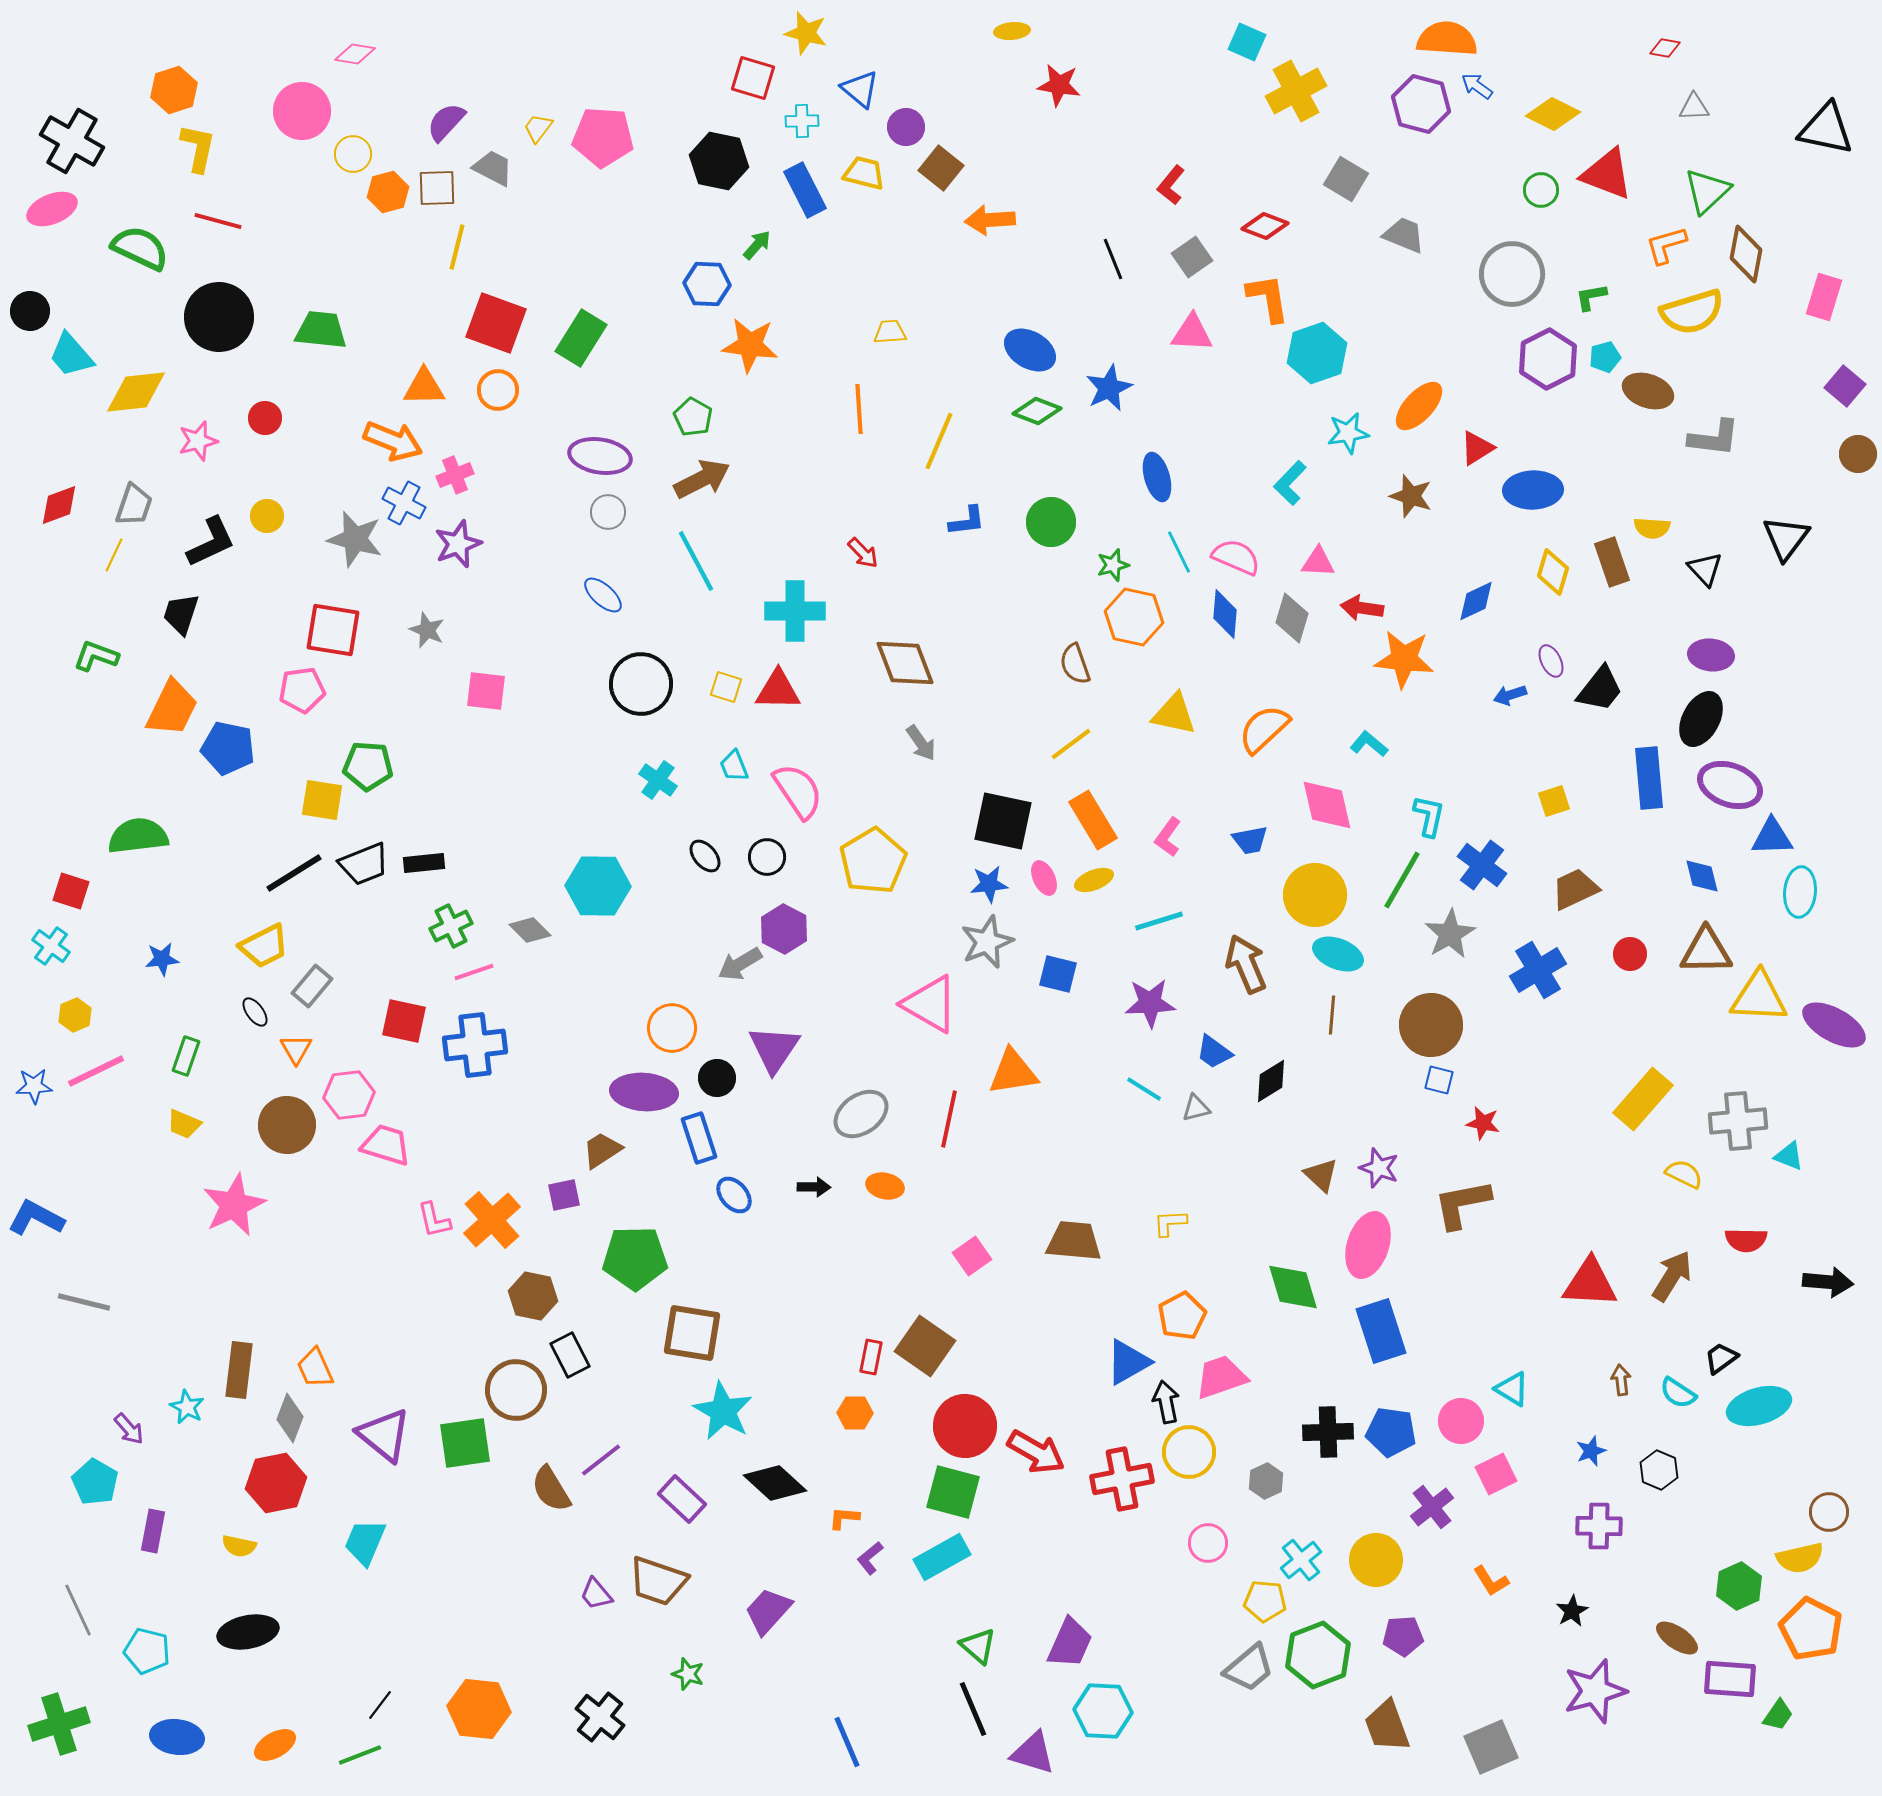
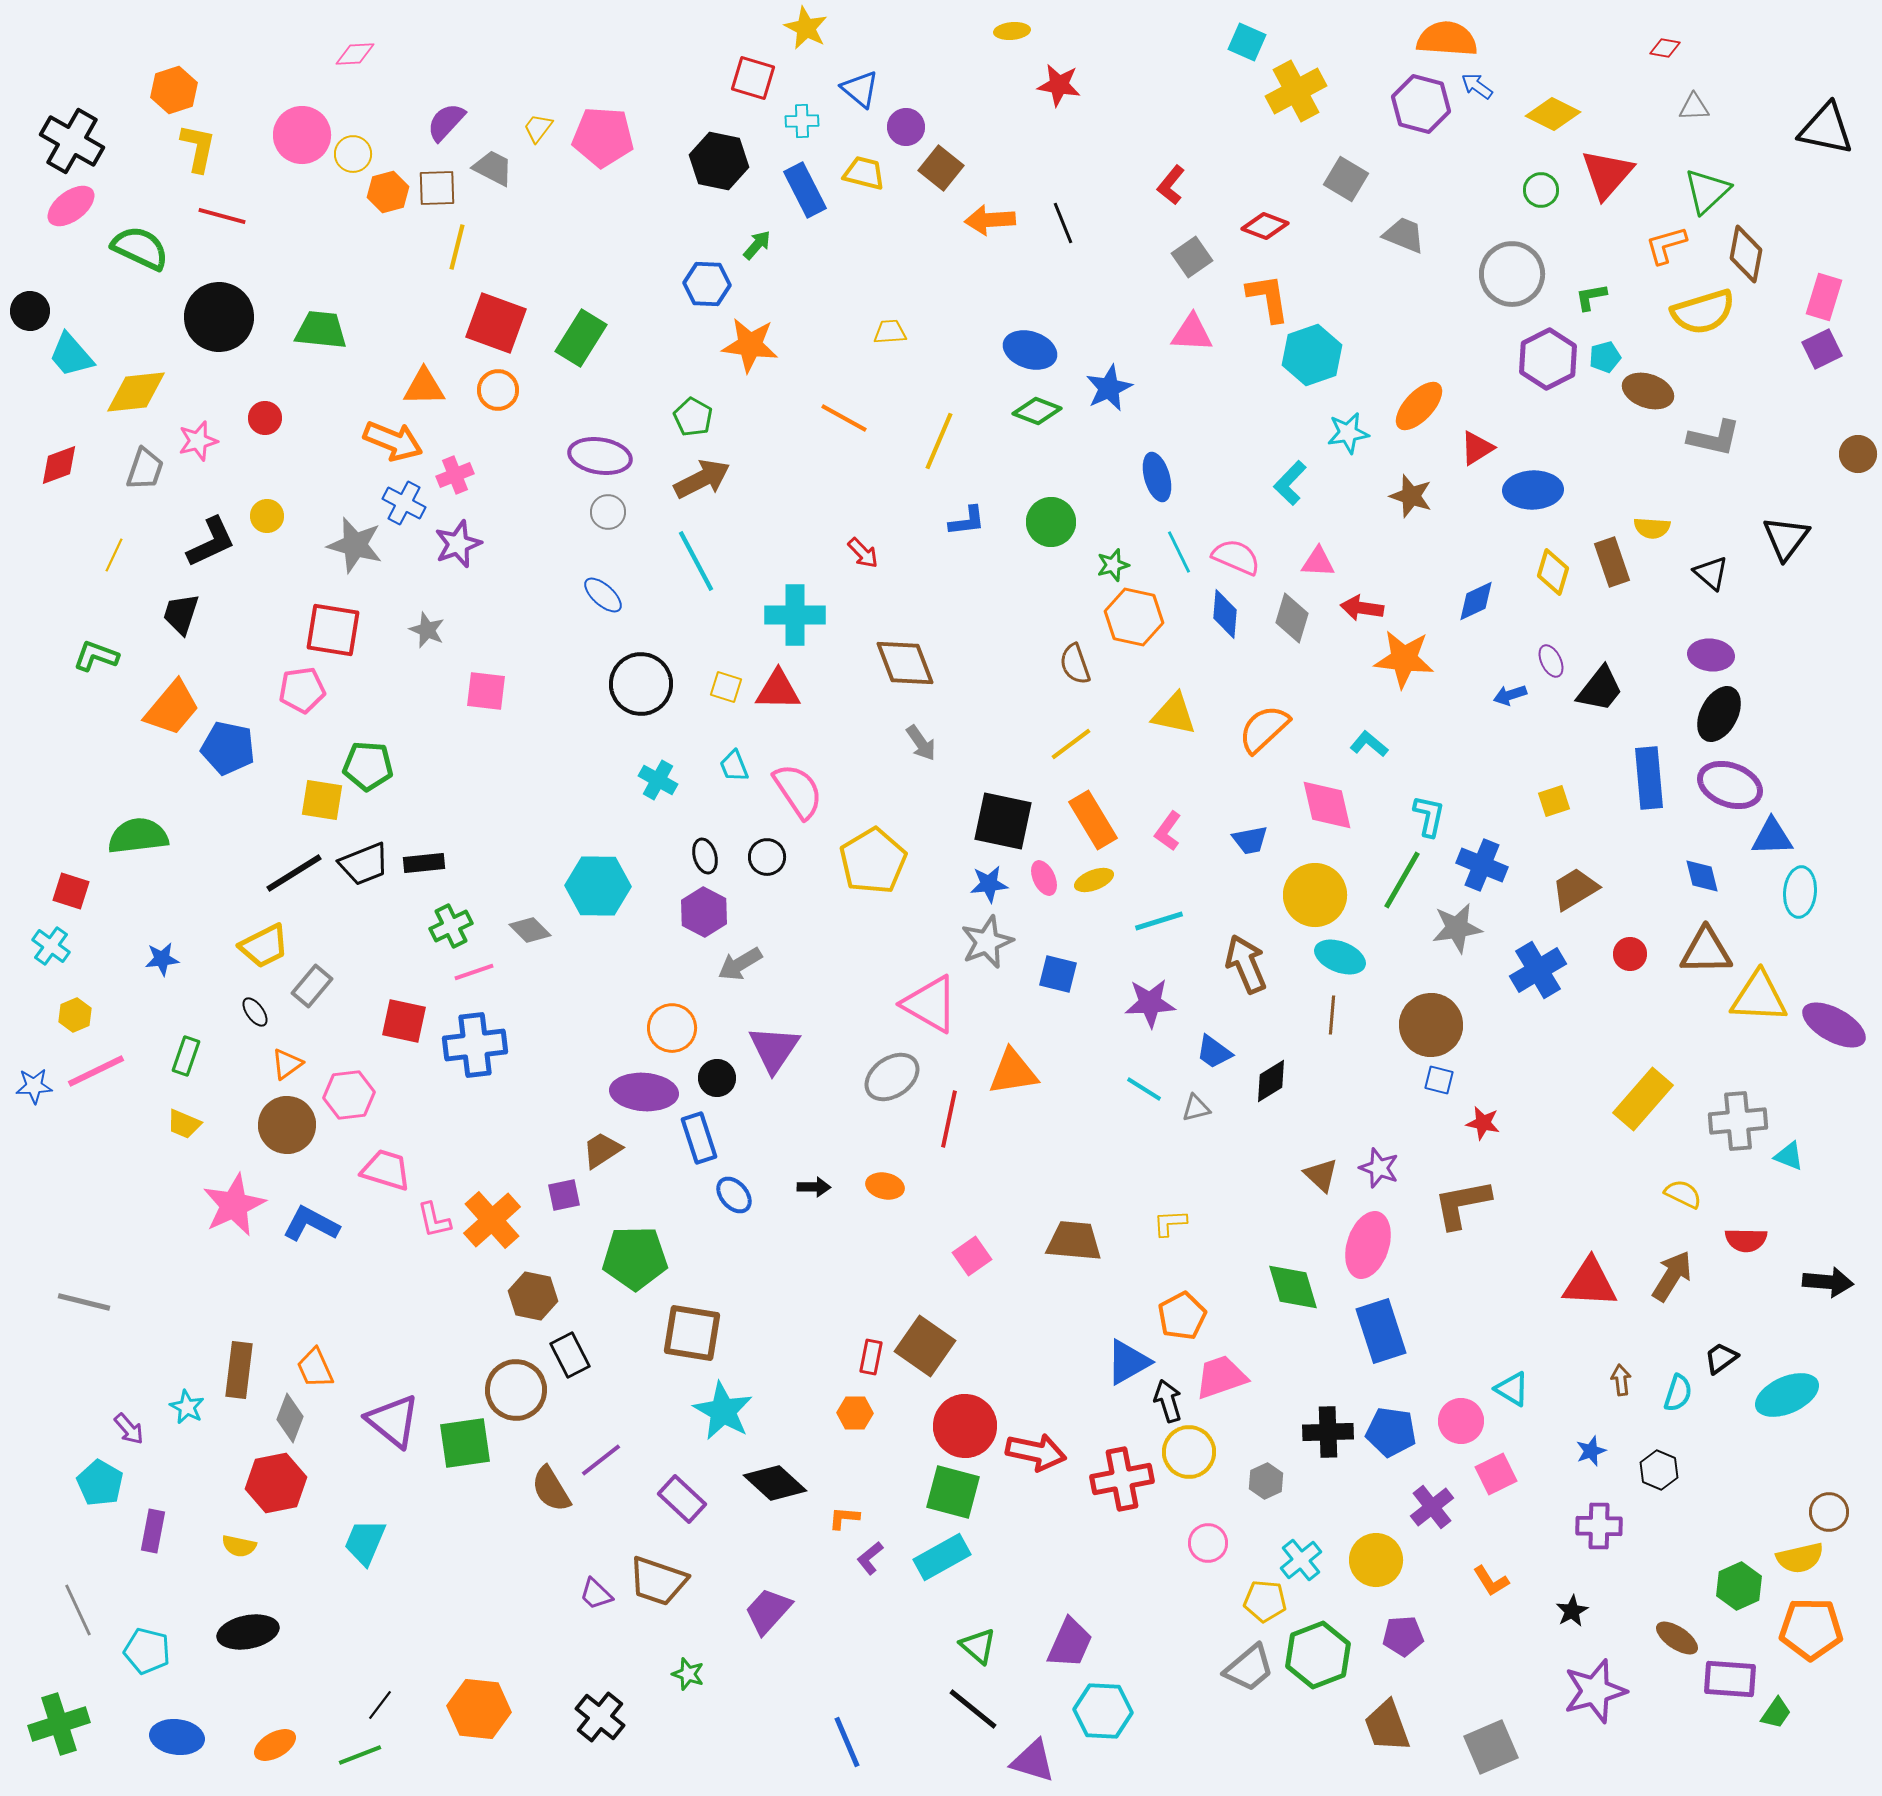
yellow star at (806, 33): moved 5 px up; rotated 12 degrees clockwise
pink diamond at (355, 54): rotated 12 degrees counterclockwise
pink circle at (302, 111): moved 24 px down
red triangle at (1607, 174): rotated 50 degrees clockwise
pink ellipse at (52, 209): moved 19 px right, 3 px up; rotated 15 degrees counterclockwise
red line at (218, 221): moved 4 px right, 5 px up
black line at (1113, 259): moved 50 px left, 36 px up
yellow semicircle at (1692, 312): moved 11 px right
blue ellipse at (1030, 350): rotated 12 degrees counterclockwise
cyan hexagon at (1317, 353): moved 5 px left, 2 px down
purple square at (1845, 386): moved 23 px left, 37 px up; rotated 24 degrees clockwise
orange line at (859, 409): moved 15 px left, 9 px down; rotated 57 degrees counterclockwise
gray L-shape at (1714, 438): rotated 6 degrees clockwise
red diamond at (59, 505): moved 40 px up
gray trapezoid at (134, 505): moved 11 px right, 36 px up
gray star at (355, 539): moved 6 px down
black triangle at (1705, 569): moved 6 px right, 4 px down; rotated 6 degrees counterclockwise
cyan cross at (795, 611): moved 4 px down
orange trapezoid at (172, 708): rotated 14 degrees clockwise
black ellipse at (1701, 719): moved 18 px right, 5 px up
cyan cross at (658, 780): rotated 6 degrees counterclockwise
pink L-shape at (1168, 837): moved 6 px up
black ellipse at (705, 856): rotated 24 degrees clockwise
blue cross at (1482, 865): rotated 15 degrees counterclockwise
brown trapezoid at (1575, 889): rotated 6 degrees counterclockwise
purple hexagon at (784, 929): moved 80 px left, 17 px up
gray star at (1450, 934): moved 7 px right, 6 px up; rotated 21 degrees clockwise
cyan ellipse at (1338, 954): moved 2 px right, 3 px down
orange triangle at (296, 1049): moved 9 px left, 15 px down; rotated 24 degrees clockwise
gray ellipse at (861, 1114): moved 31 px right, 37 px up
pink trapezoid at (386, 1145): moved 25 px down
yellow semicircle at (1684, 1174): moved 1 px left, 20 px down
blue L-shape at (36, 1218): moved 275 px right, 6 px down
cyan semicircle at (1678, 1393): rotated 105 degrees counterclockwise
black arrow at (1166, 1402): moved 2 px right, 1 px up; rotated 6 degrees counterclockwise
cyan ellipse at (1759, 1406): moved 28 px right, 11 px up; rotated 8 degrees counterclockwise
purple triangle at (384, 1435): moved 9 px right, 14 px up
red arrow at (1036, 1452): rotated 18 degrees counterclockwise
cyan pentagon at (95, 1482): moved 5 px right, 1 px down
purple trapezoid at (596, 1594): rotated 6 degrees counterclockwise
orange pentagon at (1811, 1629): rotated 26 degrees counterclockwise
black line at (973, 1709): rotated 28 degrees counterclockwise
green trapezoid at (1778, 1715): moved 2 px left, 2 px up
purple triangle at (1033, 1753): moved 8 px down
